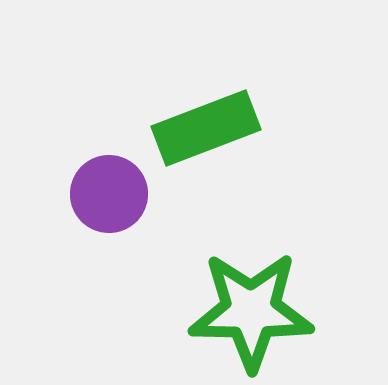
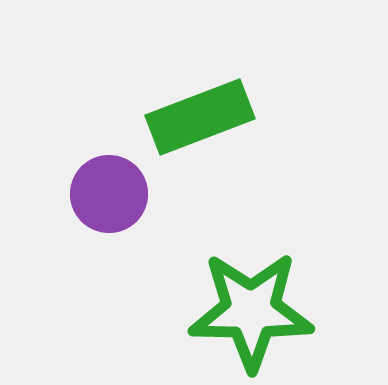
green rectangle: moved 6 px left, 11 px up
